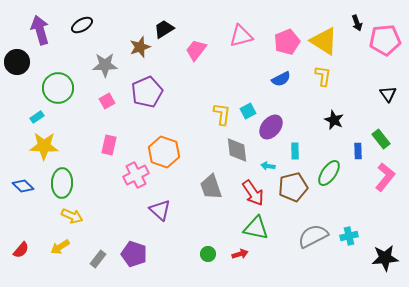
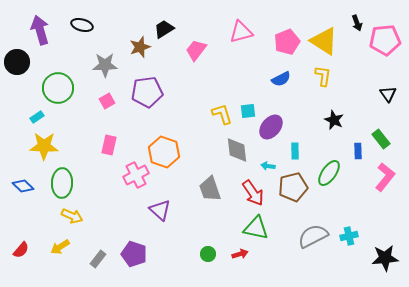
black ellipse at (82, 25): rotated 45 degrees clockwise
pink triangle at (241, 36): moved 4 px up
purple pentagon at (147, 92): rotated 16 degrees clockwise
cyan square at (248, 111): rotated 21 degrees clockwise
yellow L-shape at (222, 114): rotated 25 degrees counterclockwise
gray trapezoid at (211, 187): moved 1 px left, 2 px down
